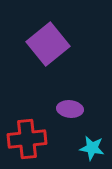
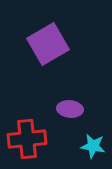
purple square: rotated 9 degrees clockwise
cyan star: moved 1 px right, 2 px up
